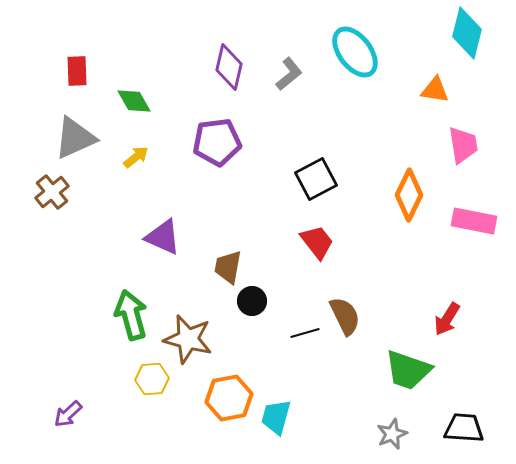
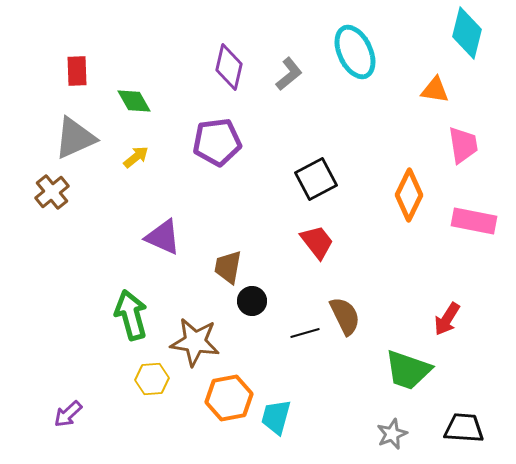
cyan ellipse: rotated 12 degrees clockwise
brown star: moved 7 px right, 3 px down; rotated 6 degrees counterclockwise
